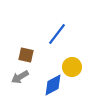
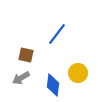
yellow circle: moved 6 px right, 6 px down
gray arrow: moved 1 px right, 1 px down
blue diamond: rotated 55 degrees counterclockwise
